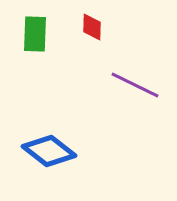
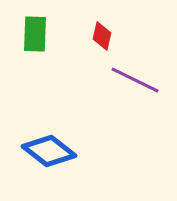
red diamond: moved 10 px right, 9 px down; rotated 12 degrees clockwise
purple line: moved 5 px up
